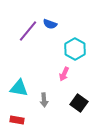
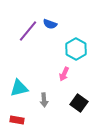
cyan hexagon: moved 1 px right
cyan triangle: rotated 24 degrees counterclockwise
